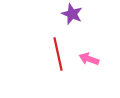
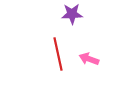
purple star: rotated 25 degrees counterclockwise
